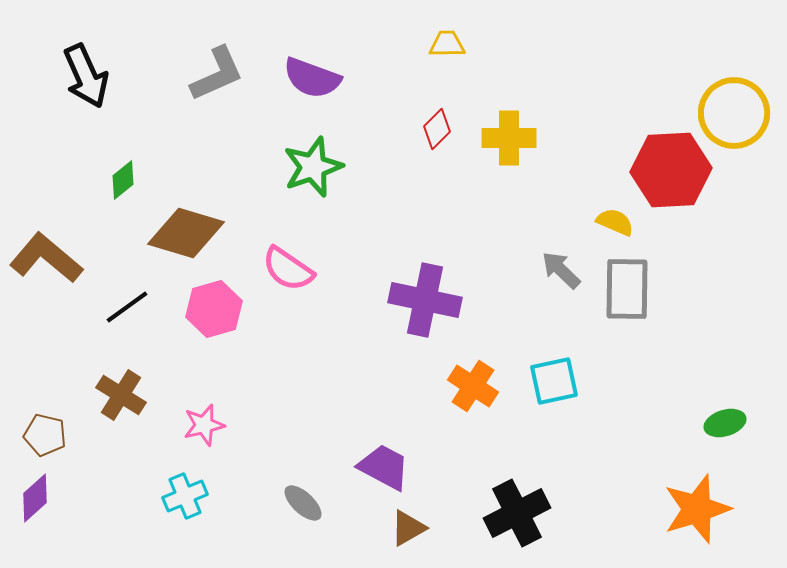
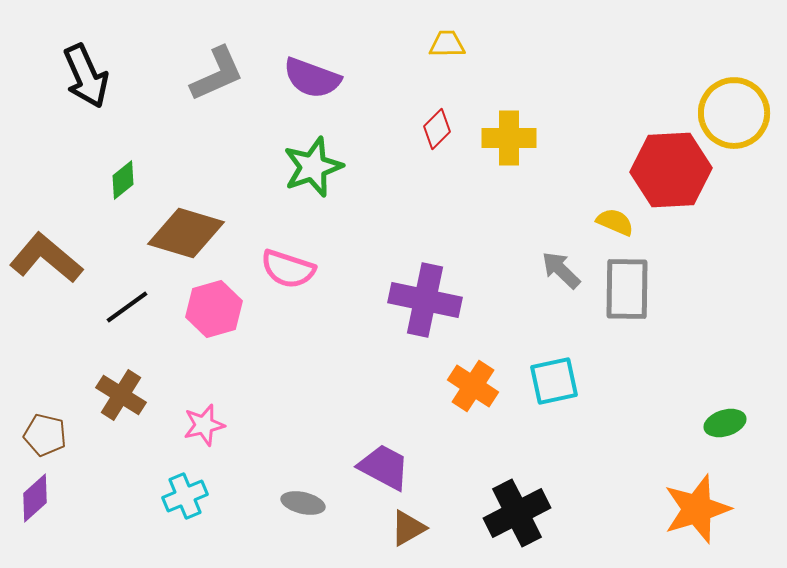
pink semicircle: rotated 16 degrees counterclockwise
gray ellipse: rotated 30 degrees counterclockwise
